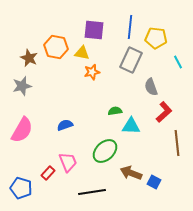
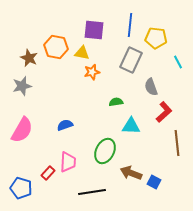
blue line: moved 2 px up
green semicircle: moved 1 px right, 9 px up
green ellipse: rotated 20 degrees counterclockwise
pink trapezoid: rotated 25 degrees clockwise
